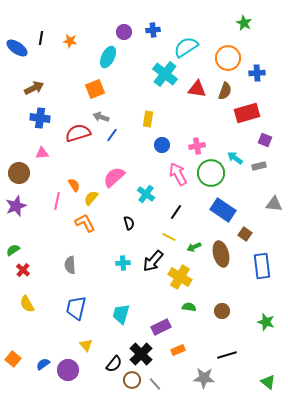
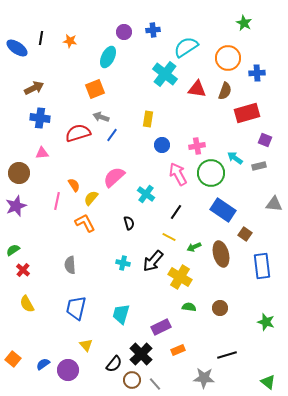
cyan cross at (123, 263): rotated 16 degrees clockwise
brown circle at (222, 311): moved 2 px left, 3 px up
